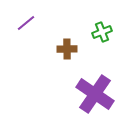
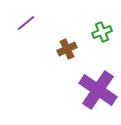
brown cross: rotated 24 degrees counterclockwise
purple cross: moved 3 px right, 4 px up
